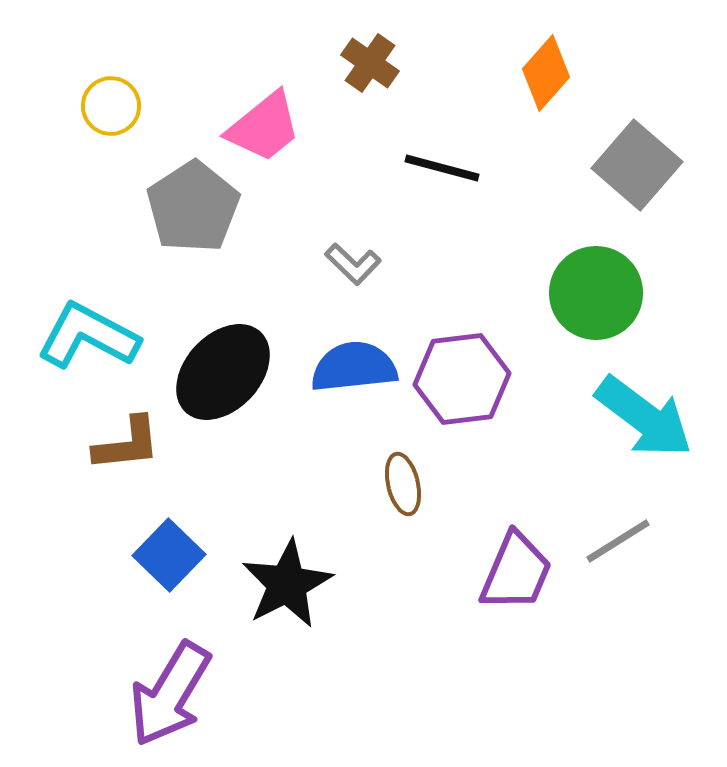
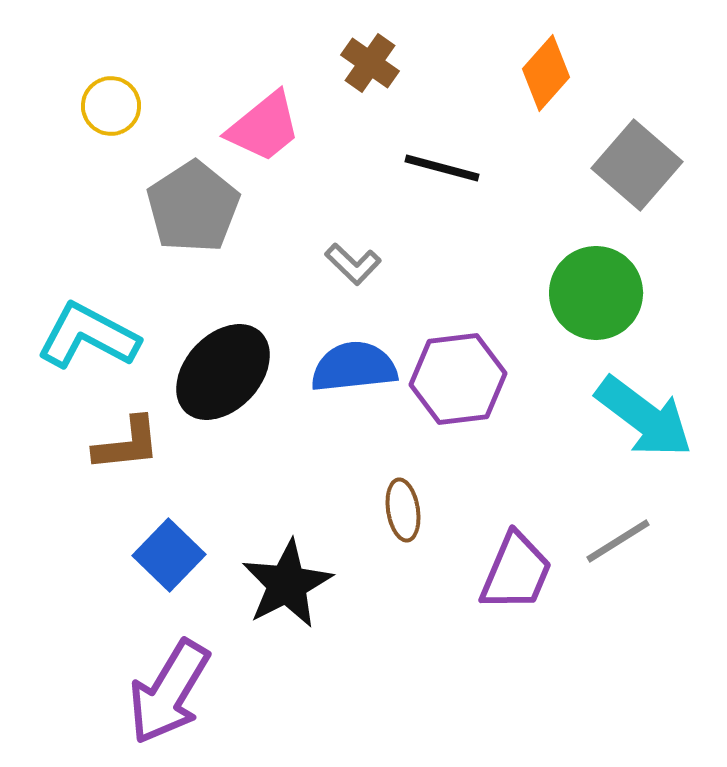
purple hexagon: moved 4 px left
brown ellipse: moved 26 px down; rotated 4 degrees clockwise
purple arrow: moved 1 px left, 2 px up
